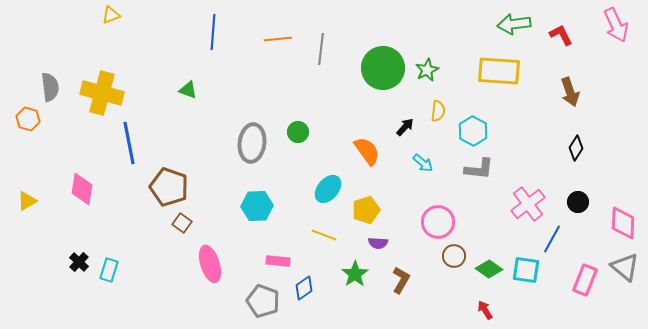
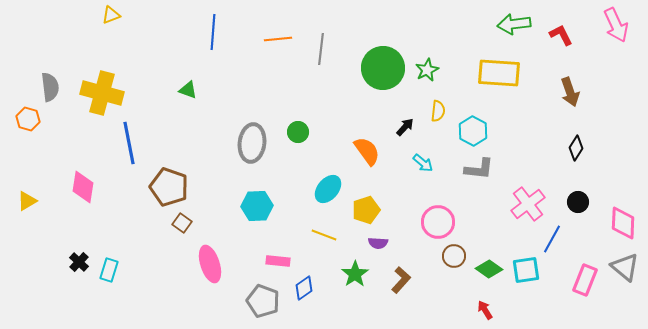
yellow rectangle at (499, 71): moved 2 px down
pink diamond at (82, 189): moved 1 px right, 2 px up
cyan square at (526, 270): rotated 16 degrees counterclockwise
brown L-shape at (401, 280): rotated 12 degrees clockwise
